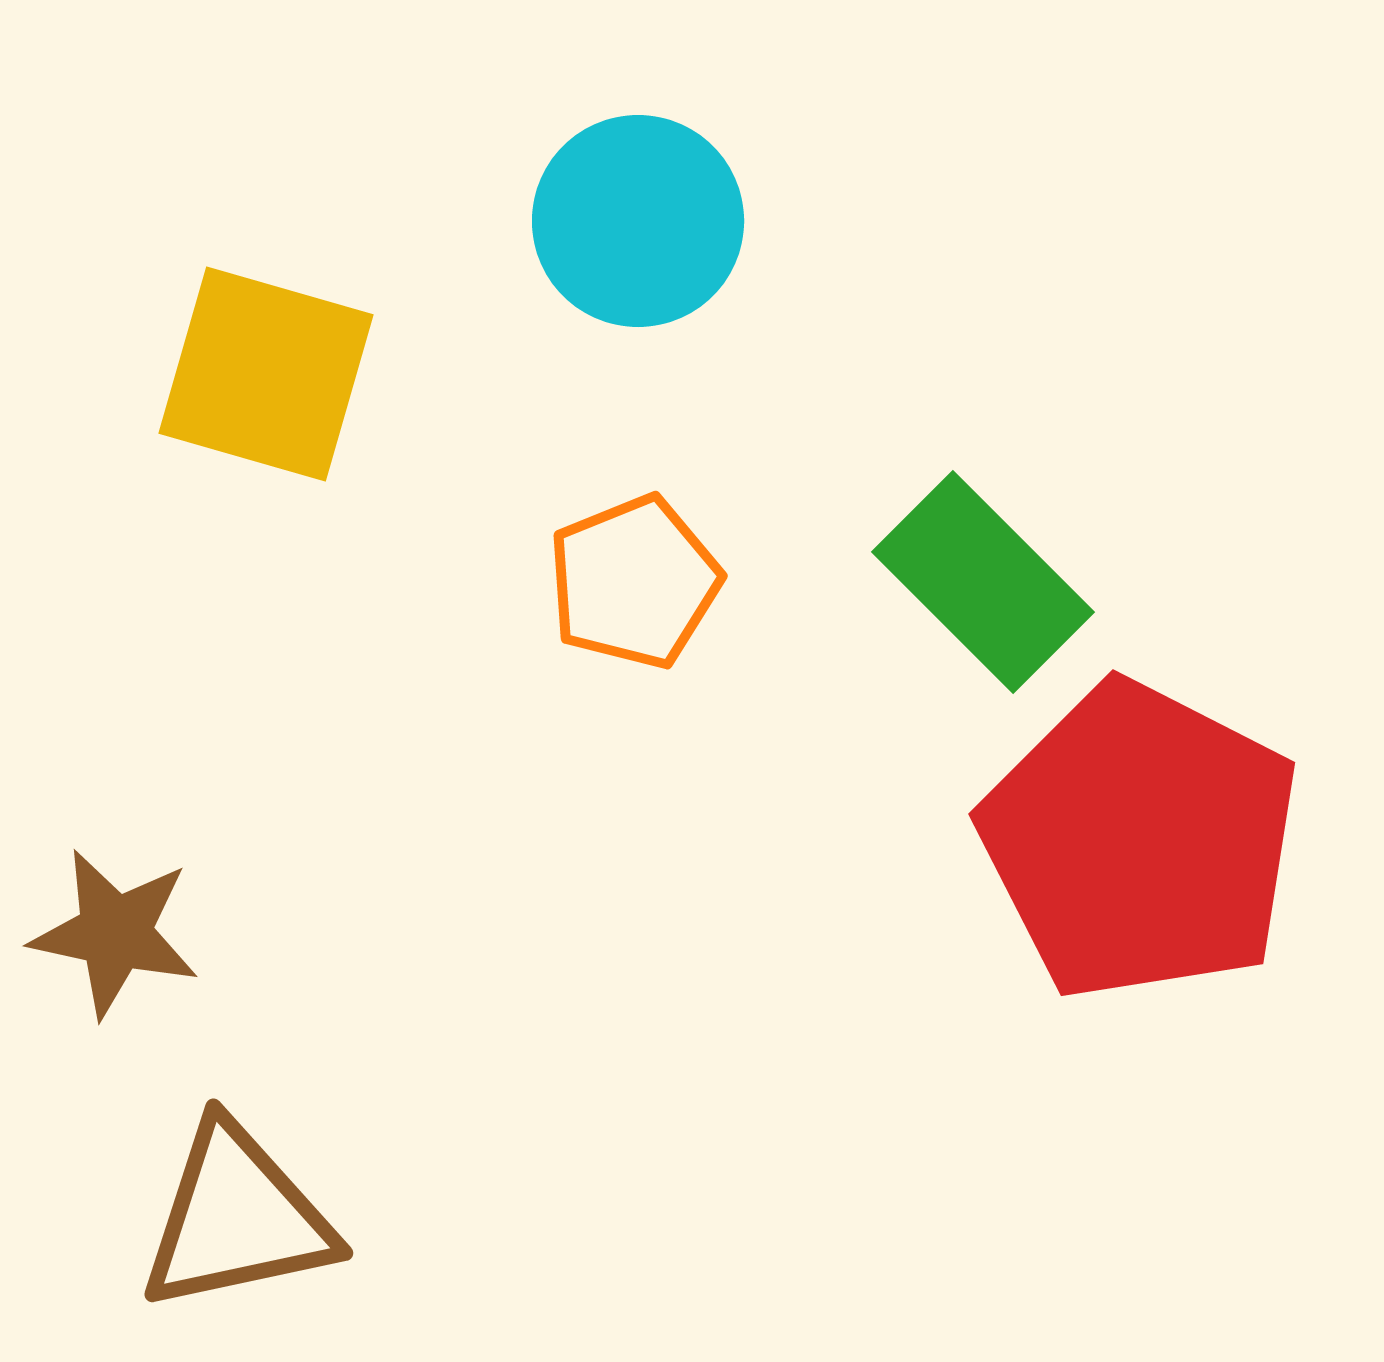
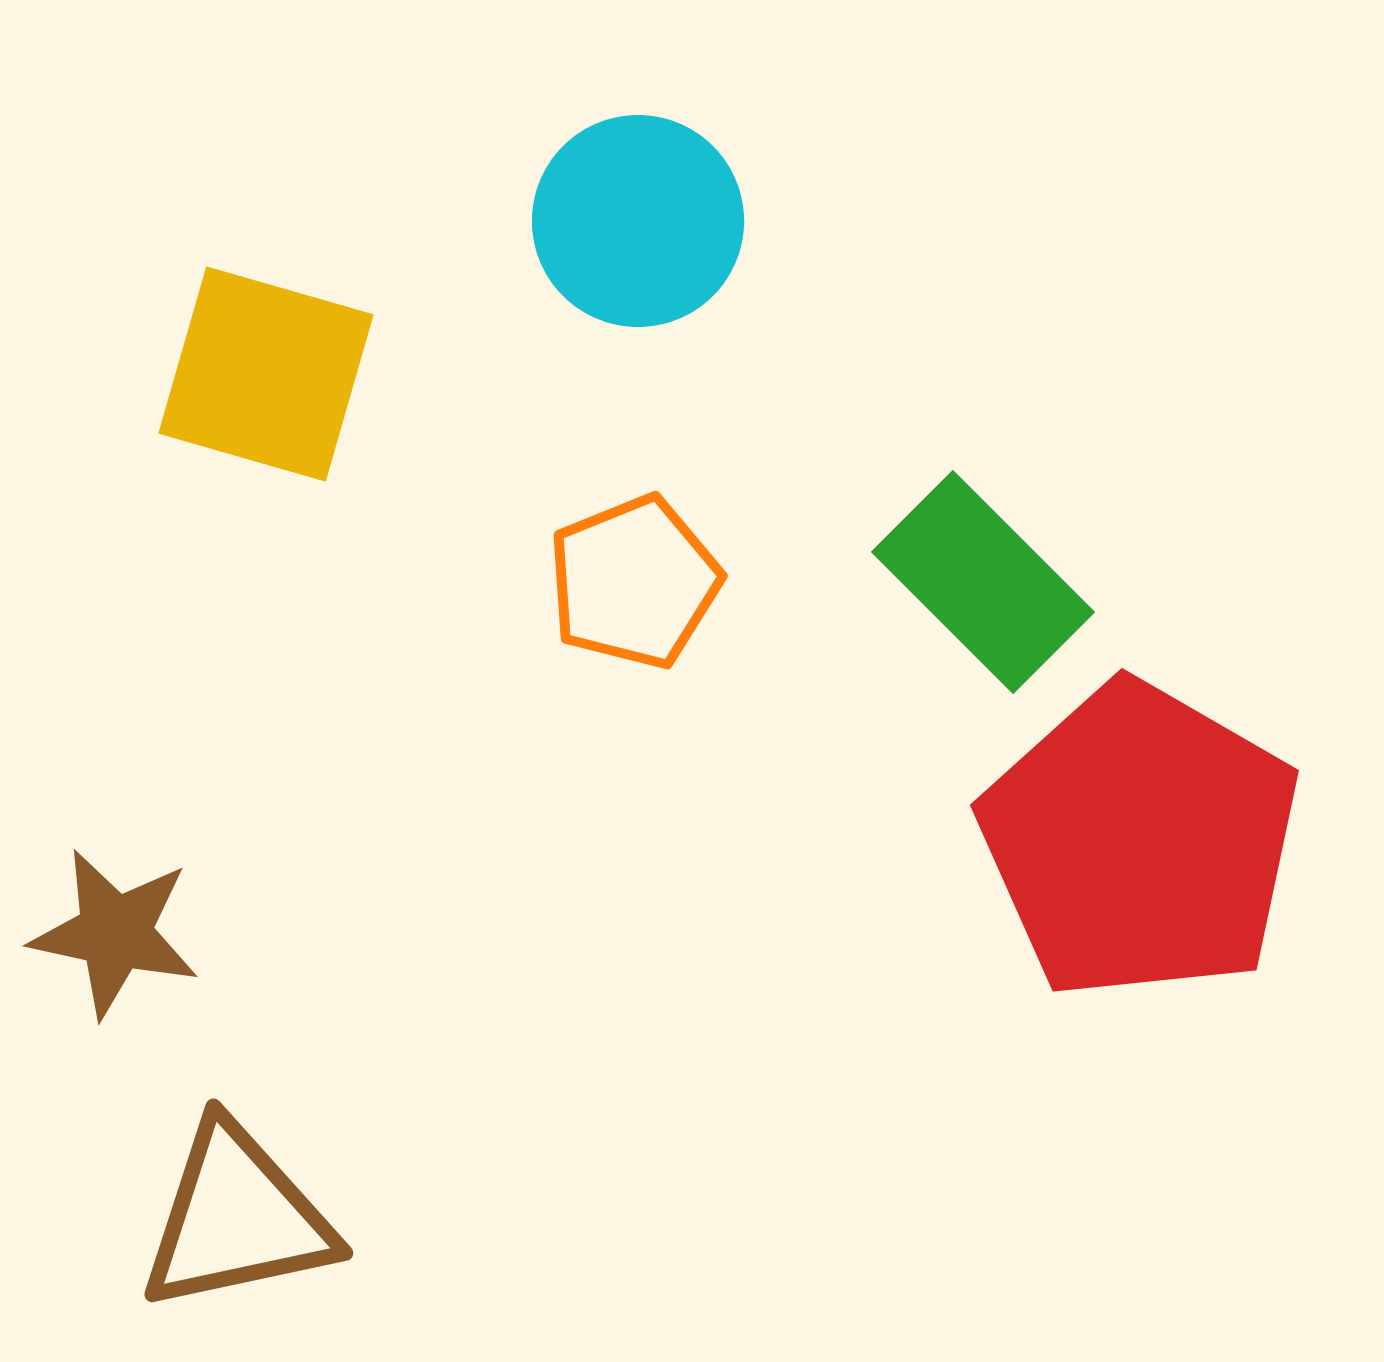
red pentagon: rotated 3 degrees clockwise
